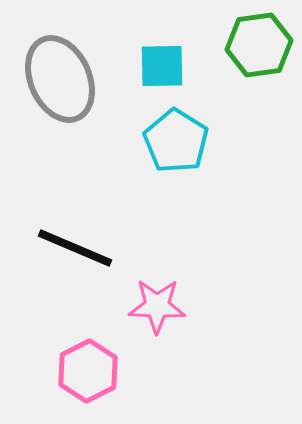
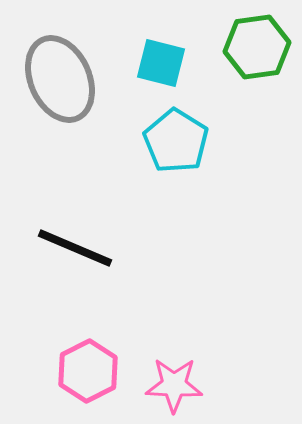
green hexagon: moved 2 px left, 2 px down
cyan square: moved 1 px left, 3 px up; rotated 15 degrees clockwise
pink star: moved 17 px right, 79 px down
